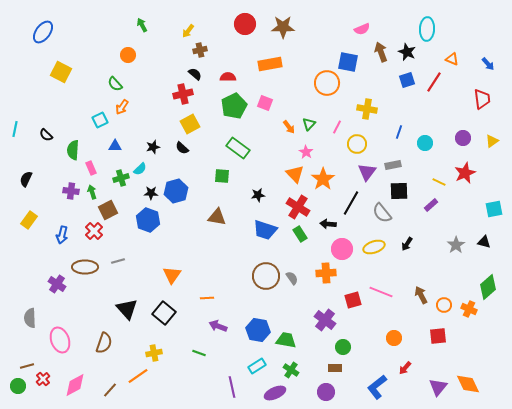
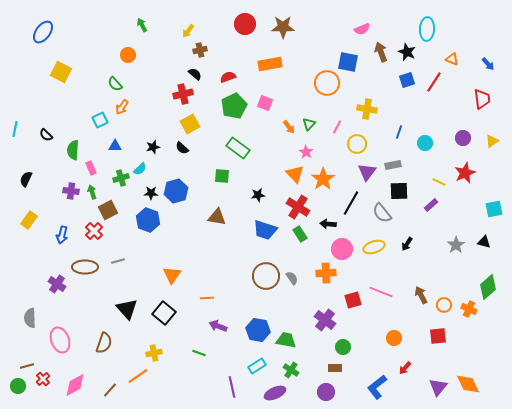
red semicircle at (228, 77): rotated 21 degrees counterclockwise
